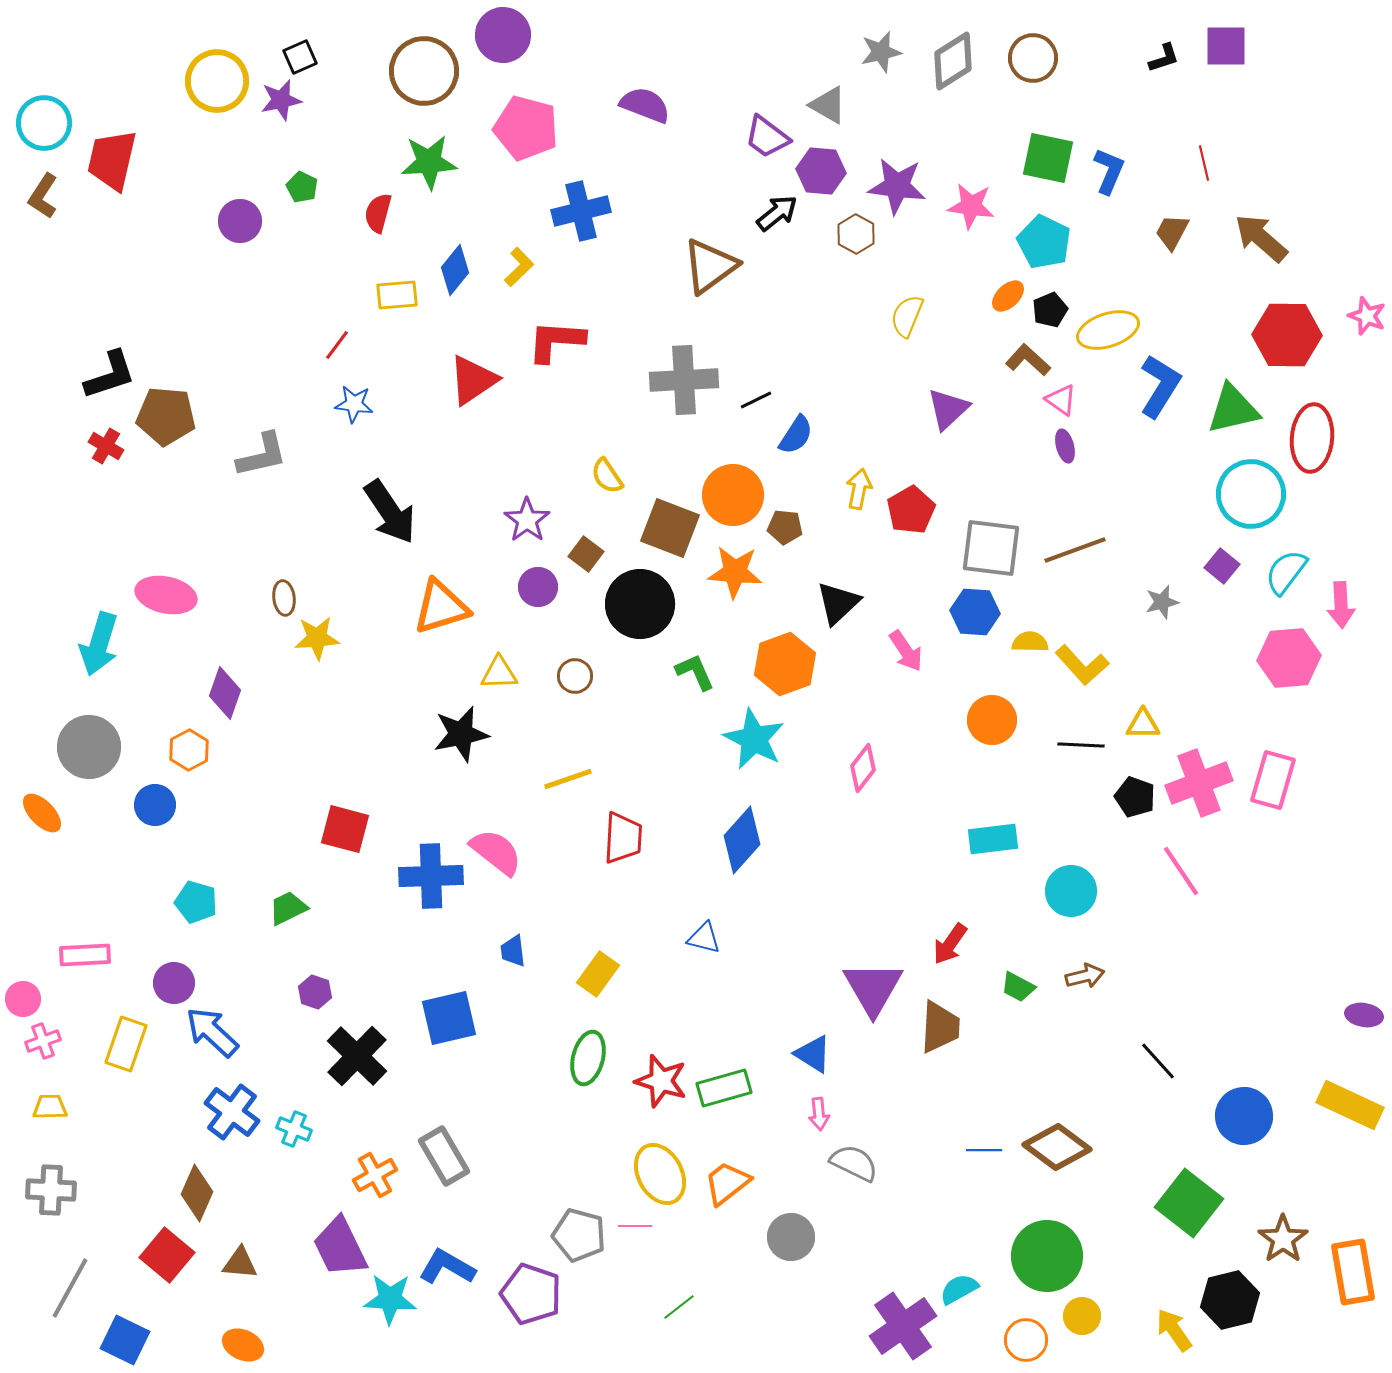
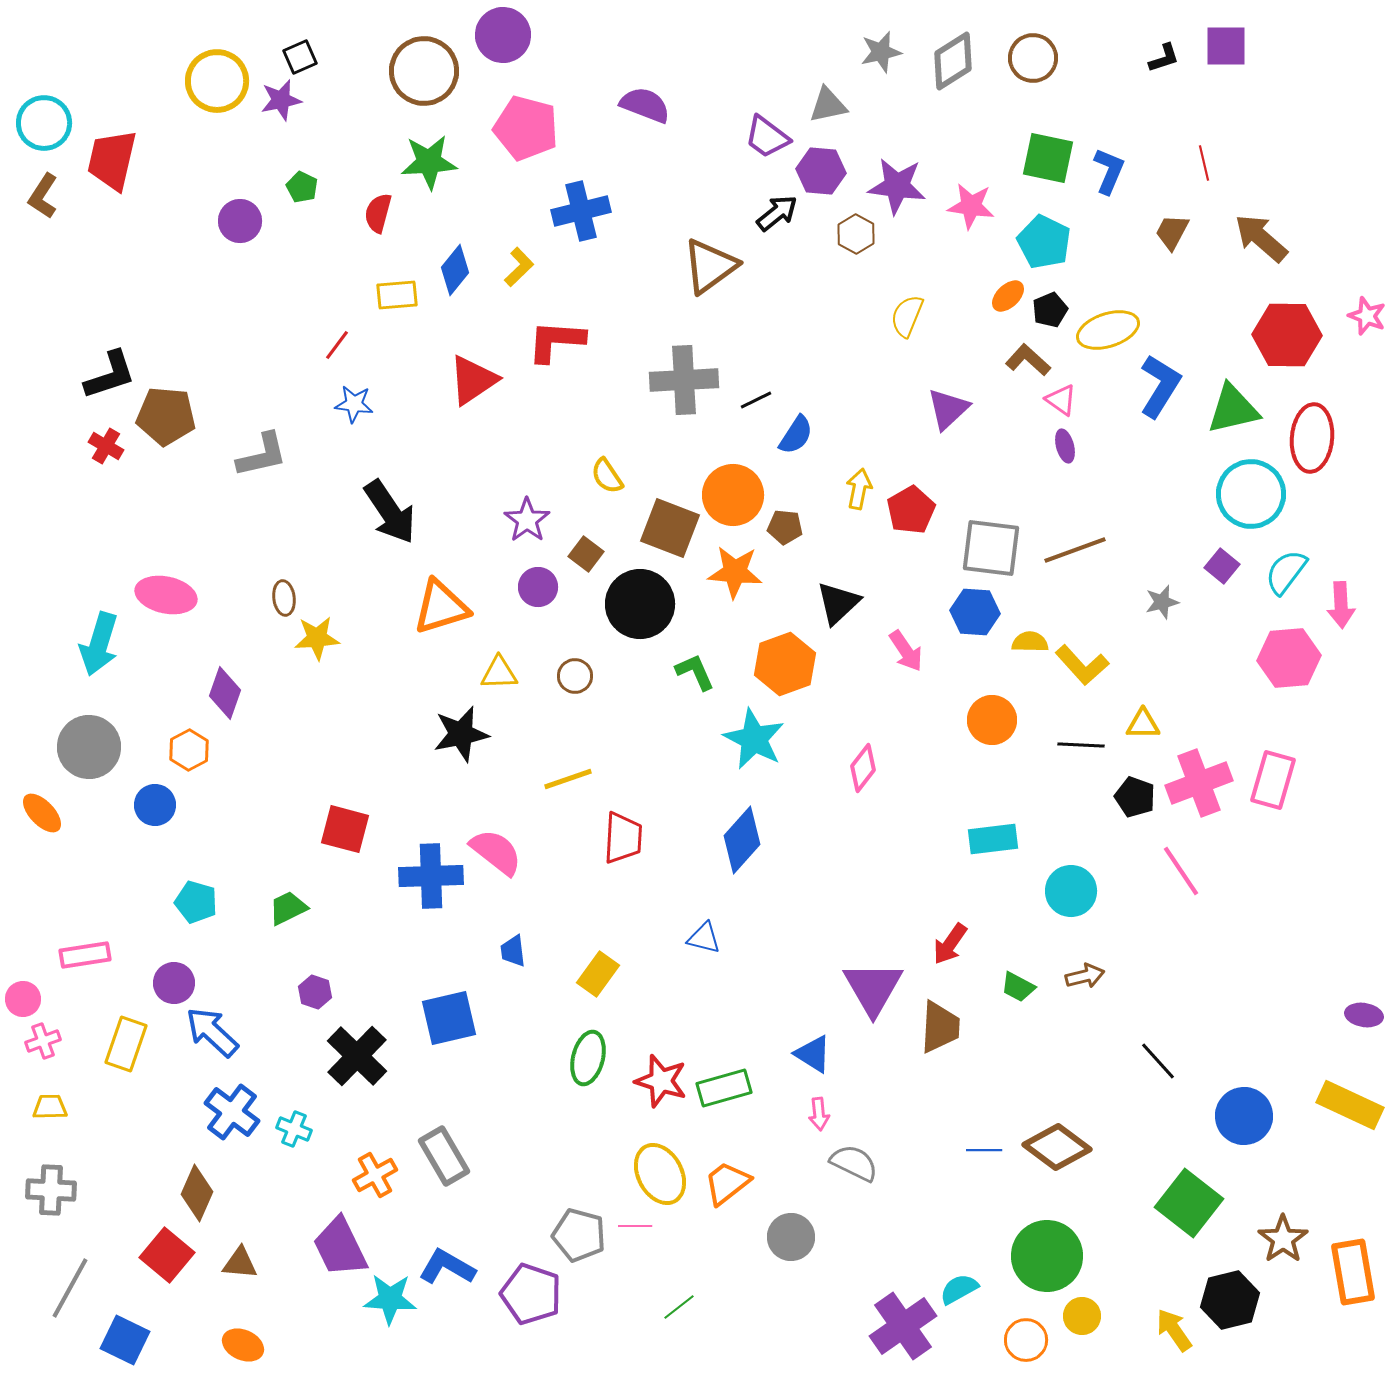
gray triangle at (828, 105): rotated 42 degrees counterclockwise
pink rectangle at (85, 955): rotated 6 degrees counterclockwise
